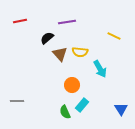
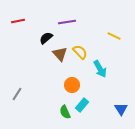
red line: moved 2 px left
black semicircle: moved 1 px left
yellow semicircle: rotated 140 degrees counterclockwise
gray line: moved 7 px up; rotated 56 degrees counterclockwise
